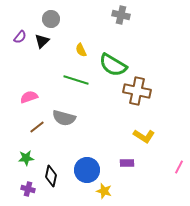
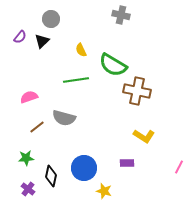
green line: rotated 25 degrees counterclockwise
blue circle: moved 3 px left, 2 px up
purple cross: rotated 24 degrees clockwise
